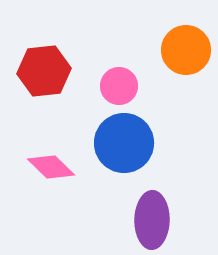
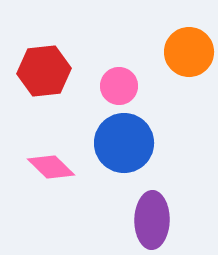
orange circle: moved 3 px right, 2 px down
